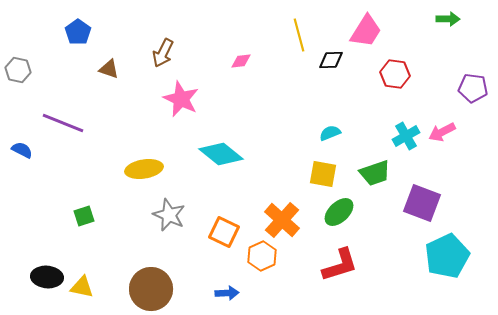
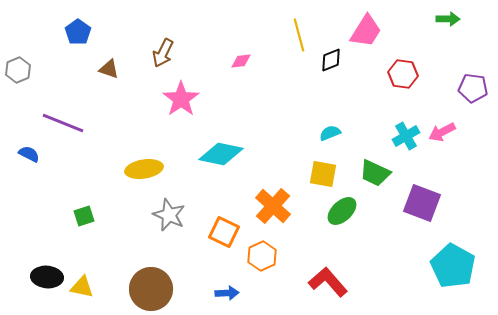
black diamond: rotated 20 degrees counterclockwise
gray hexagon: rotated 25 degrees clockwise
red hexagon: moved 8 px right
pink star: rotated 12 degrees clockwise
blue semicircle: moved 7 px right, 4 px down
cyan diamond: rotated 27 degrees counterclockwise
green trapezoid: rotated 44 degrees clockwise
green ellipse: moved 3 px right, 1 px up
orange cross: moved 9 px left, 14 px up
cyan pentagon: moved 6 px right, 10 px down; rotated 18 degrees counterclockwise
red L-shape: moved 12 px left, 17 px down; rotated 114 degrees counterclockwise
